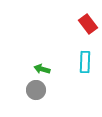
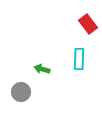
cyan rectangle: moved 6 px left, 3 px up
gray circle: moved 15 px left, 2 px down
